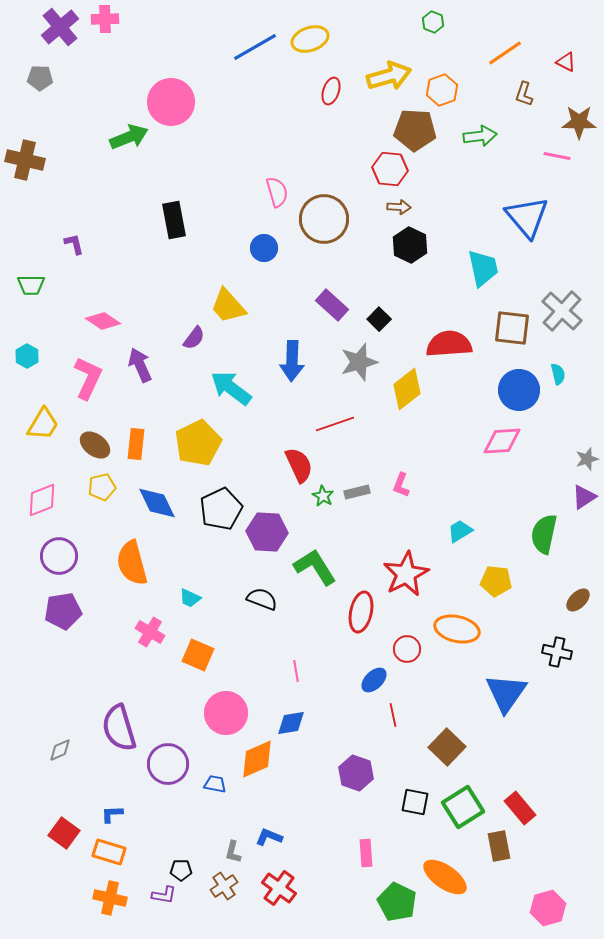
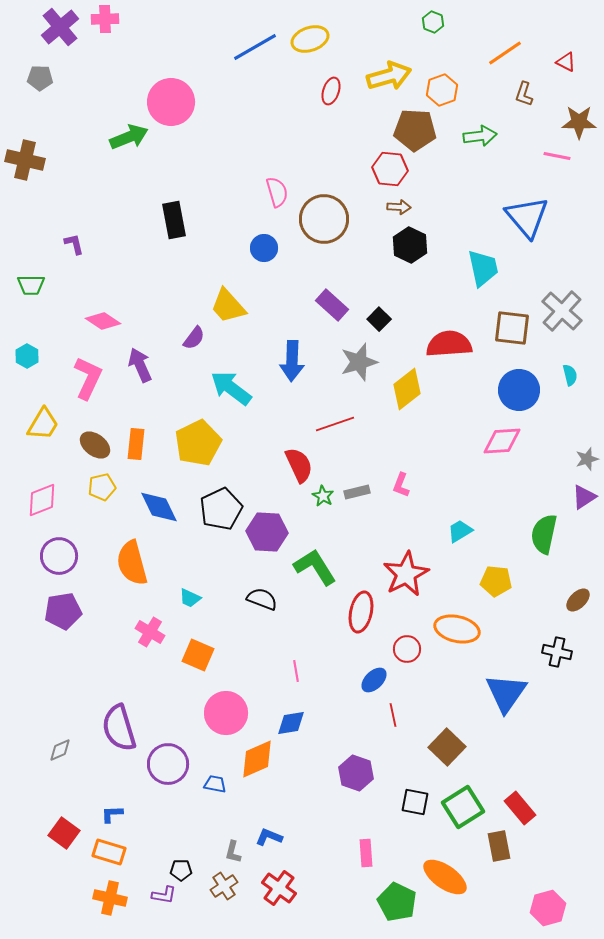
cyan semicircle at (558, 374): moved 12 px right, 1 px down
blue diamond at (157, 503): moved 2 px right, 4 px down
